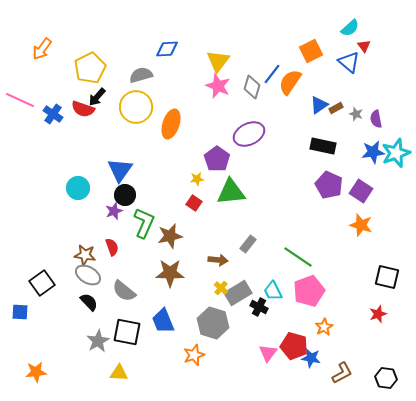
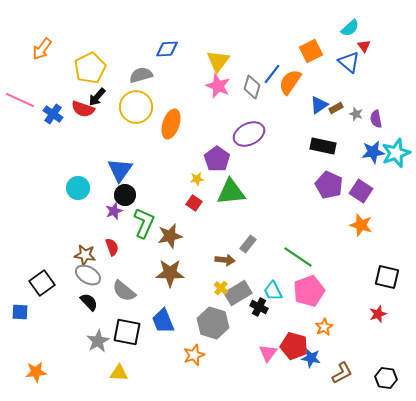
brown arrow at (218, 260): moved 7 px right
